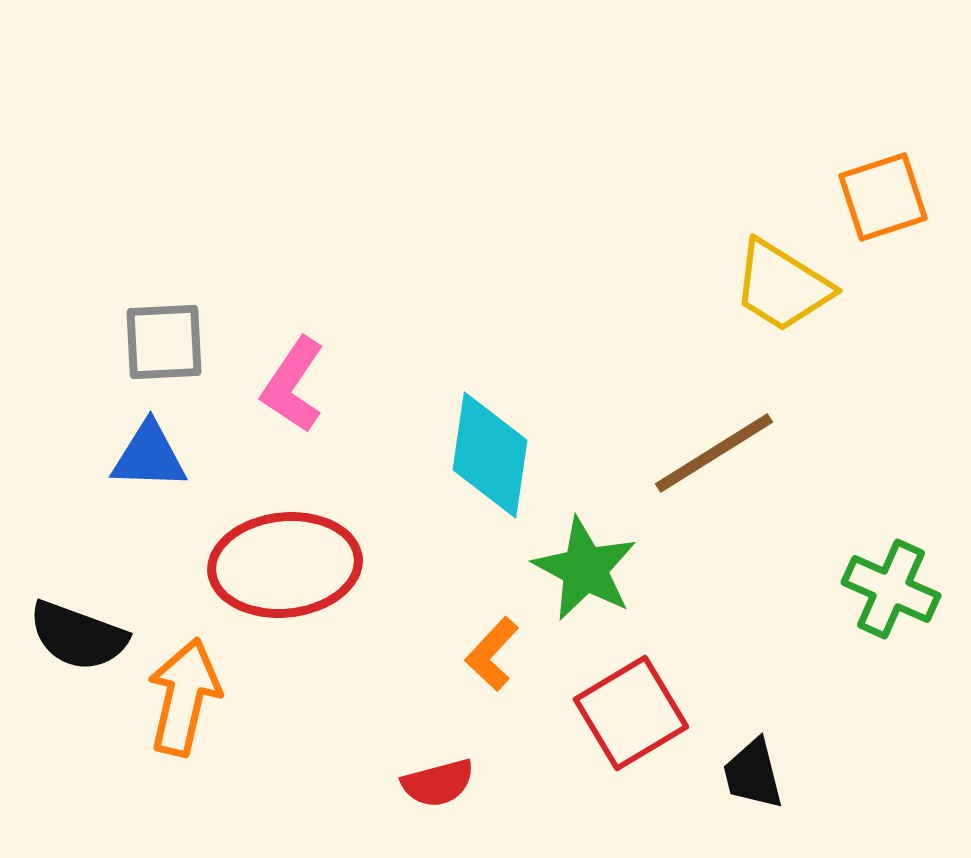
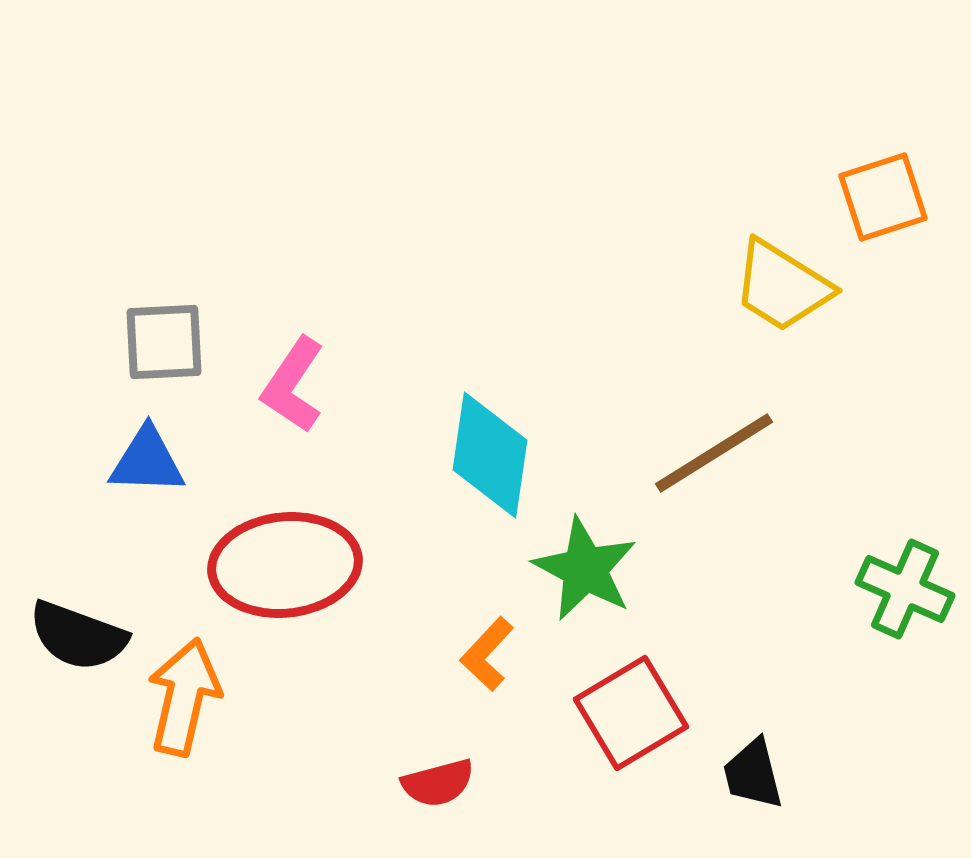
blue triangle: moved 2 px left, 5 px down
green cross: moved 14 px right
orange L-shape: moved 5 px left
